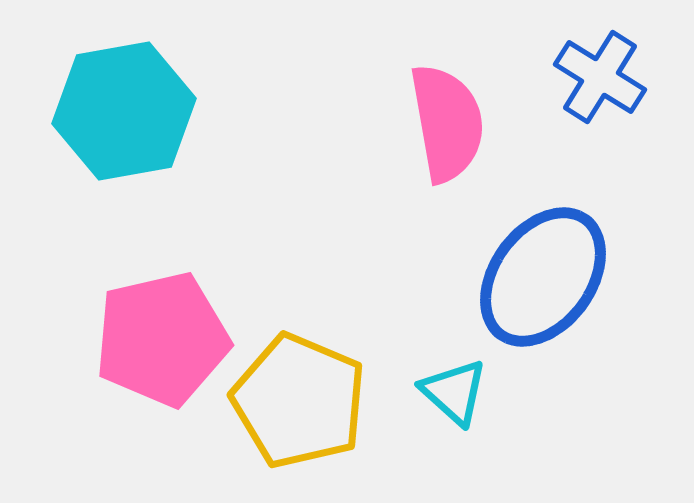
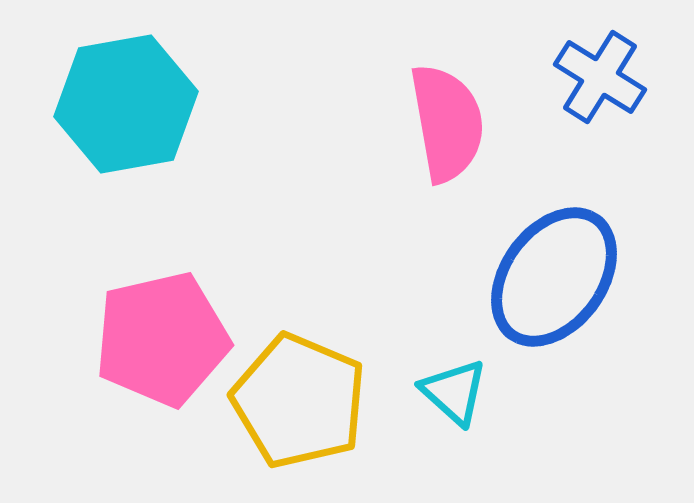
cyan hexagon: moved 2 px right, 7 px up
blue ellipse: moved 11 px right
